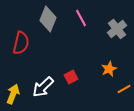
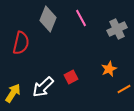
gray cross: rotated 12 degrees clockwise
yellow arrow: moved 1 px up; rotated 12 degrees clockwise
